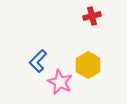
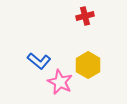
red cross: moved 7 px left
blue L-shape: moved 1 px right; rotated 95 degrees counterclockwise
